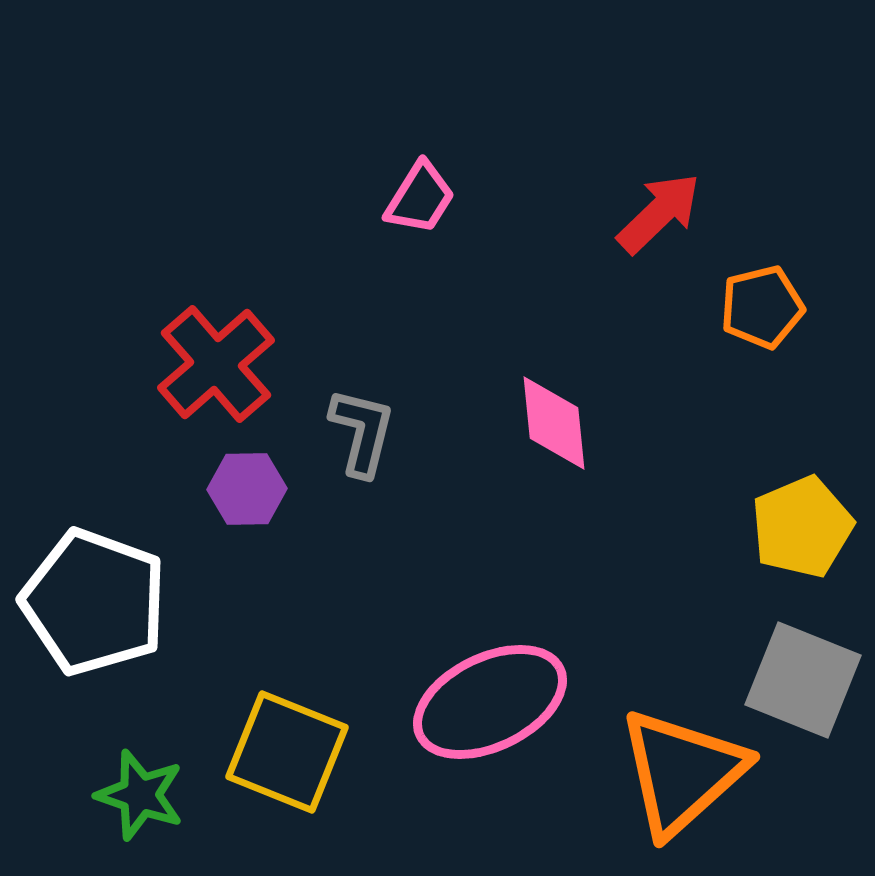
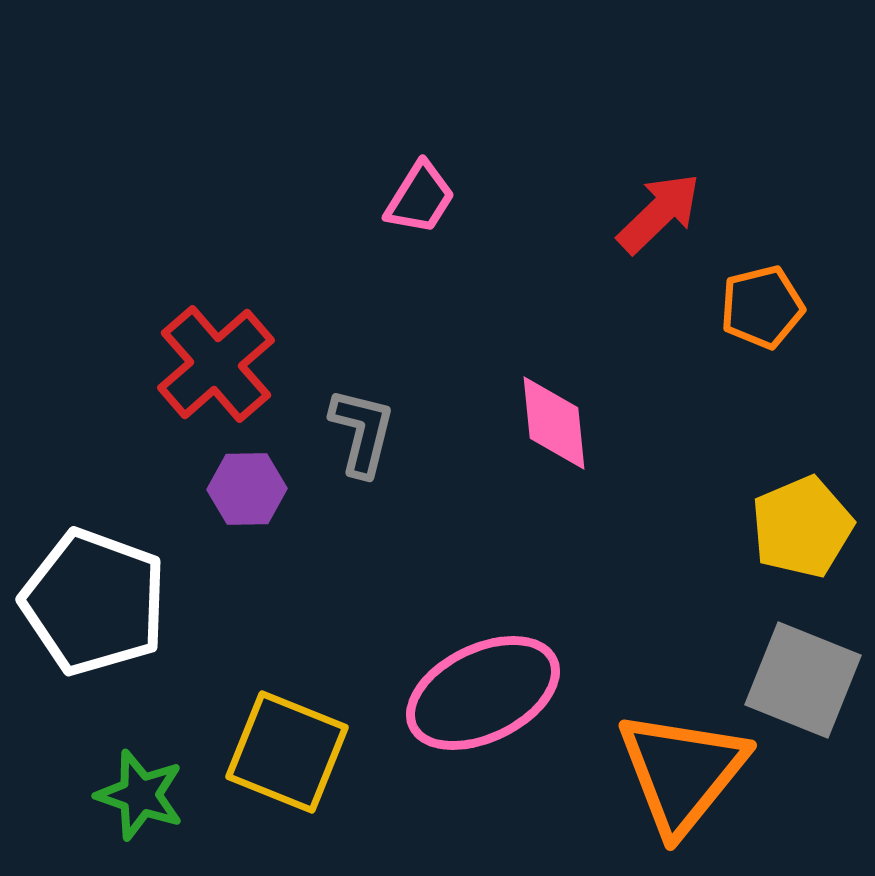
pink ellipse: moved 7 px left, 9 px up
orange triangle: rotated 9 degrees counterclockwise
